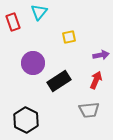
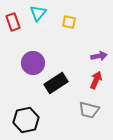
cyan triangle: moved 1 px left, 1 px down
yellow square: moved 15 px up; rotated 24 degrees clockwise
purple arrow: moved 2 px left, 1 px down
black rectangle: moved 3 px left, 2 px down
gray trapezoid: rotated 20 degrees clockwise
black hexagon: rotated 20 degrees clockwise
